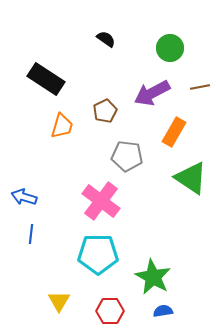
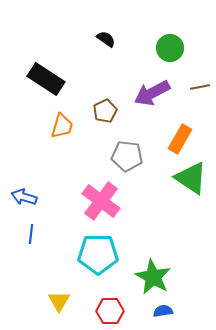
orange rectangle: moved 6 px right, 7 px down
